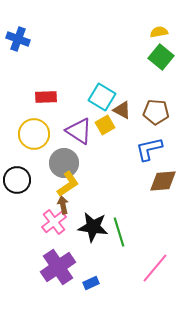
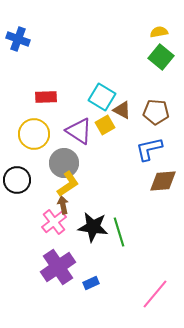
pink line: moved 26 px down
